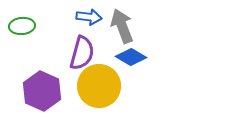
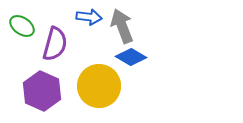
green ellipse: rotated 40 degrees clockwise
purple semicircle: moved 27 px left, 9 px up
